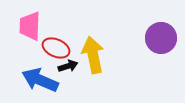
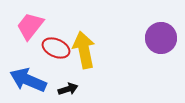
pink trapezoid: rotated 36 degrees clockwise
yellow arrow: moved 9 px left, 5 px up
black arrow: moved 23 px down
blue arrow: moved 12 px left
